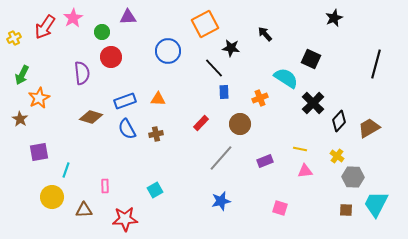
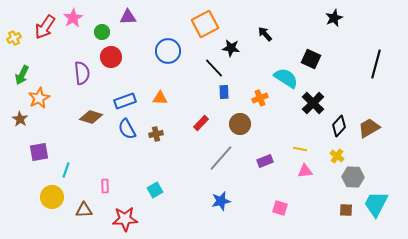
orange triangle at (158, 99): moved 2 px right, 1 px up
black diamond at (339, 121): moved 5 px down
